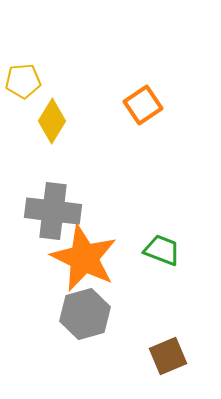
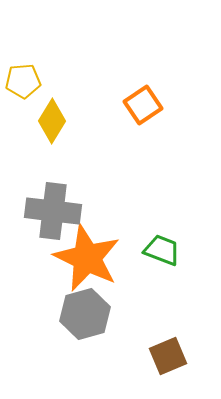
orange star: moved 3 px right
